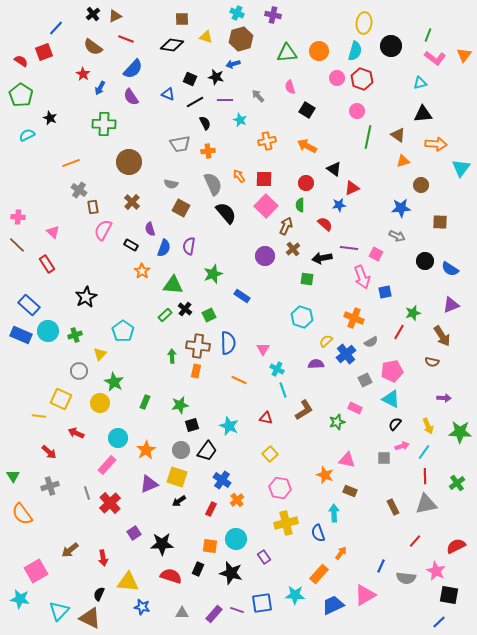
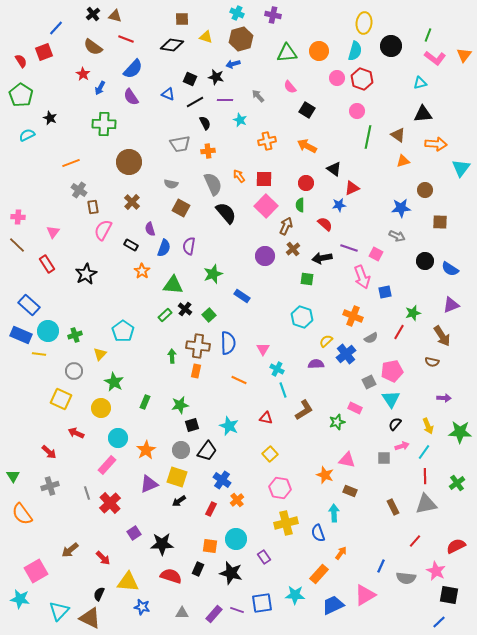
brown triangle at (115, 16): rotated 40 degrees clockwise
red semicircle at (21, 61): rotated 24 degrees clockwise
pink semicircle at (290, 87): rotated 24 degrees counterclockwise
brown circle at (421, 185): moved 4 px right, 5 px down
pink triangle at (53, 232): rotated 24 degrees clockwise
purple line at (349, 248): rotated 12 degrees clockwise
black star at (86, 297): moved 23 px up
green square at (209, 315): rotated 16 degrees counterclockwise
orange cross at (354, 318): moved 1 px left, 2 px up
gray semicircle at (371, 342): moved 4 px up
gray circle at (79, 371): moved 5 px left
gray square at (365, 380): moved 4 px right, 2 px down
cyan triangle at (391, 399): rotated 30 degrees clockwise
yellow circle at (100, 403): moved 1 px right, 5 px down
yellow line at (39, 416): moved 62 px up
red arrow at (103, 558): rotated 35 degrees counterclockwise
